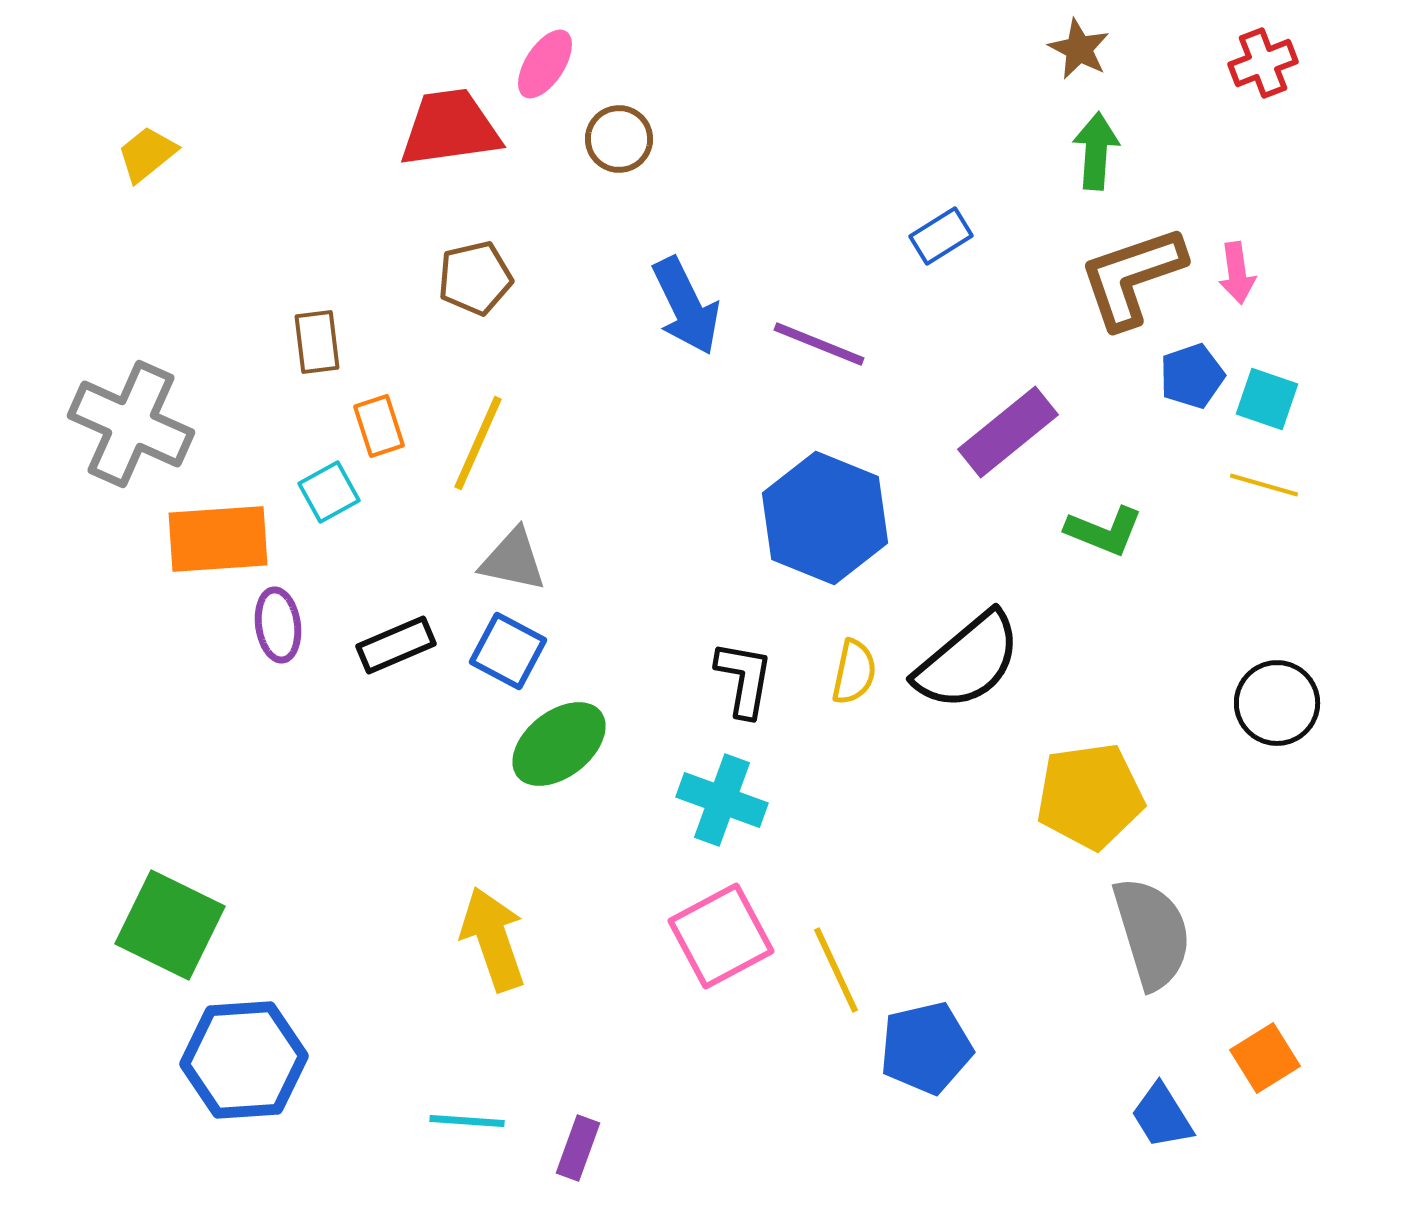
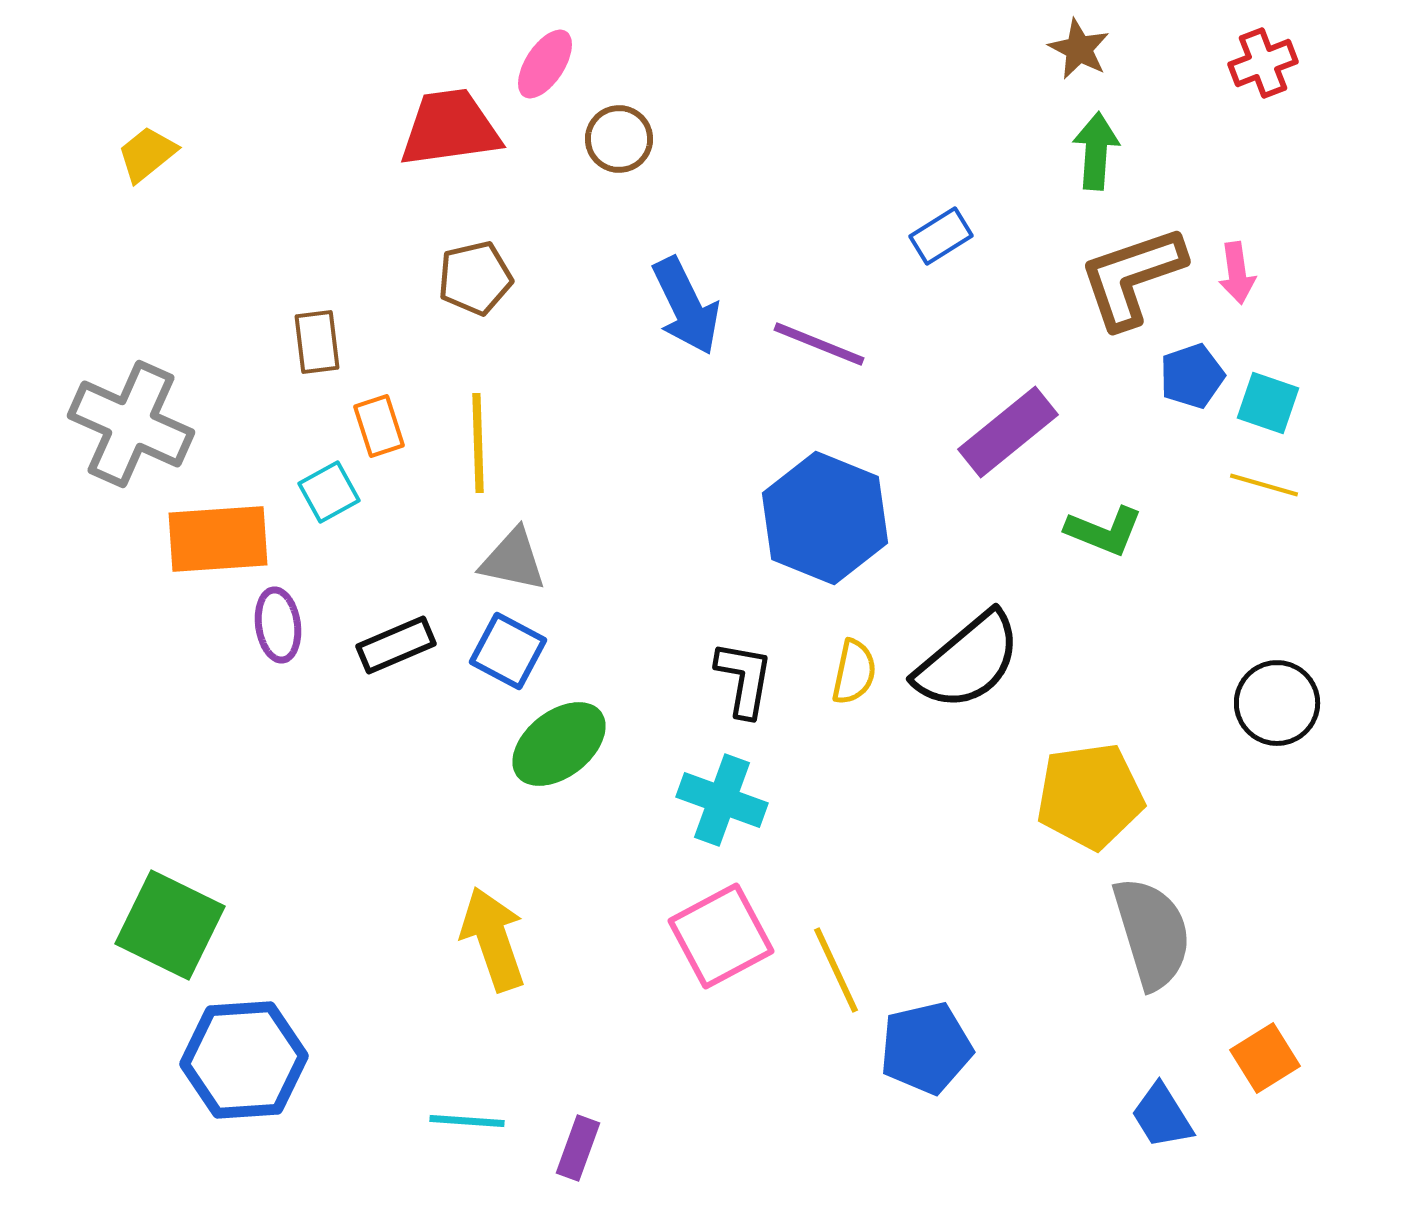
cyan square at (1267, 399): moved 1 px right, 4 px down
yellow line at (478, 443): rotated 26 degrees counterclockwise
